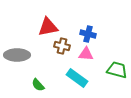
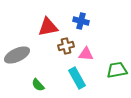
blue cross: moved 7 px left, 13 px up
brown cross: moved 4 px right; rotated 28 degrees counterclockwise
gray ellipse: rotated 25 degrees counterclockwise
green trapezoid: rotated 25 degrees counterclockwise
cyan rectangle: rotated 25 degrees clockwise
